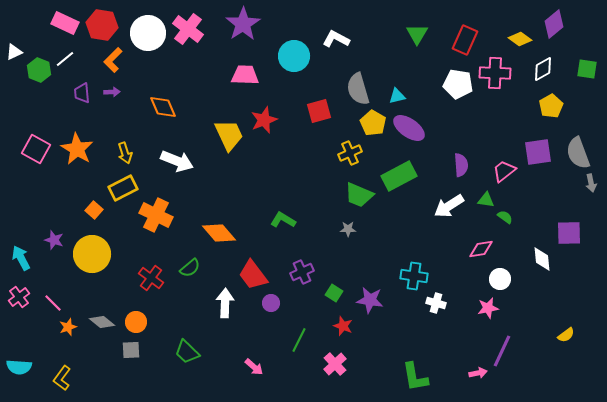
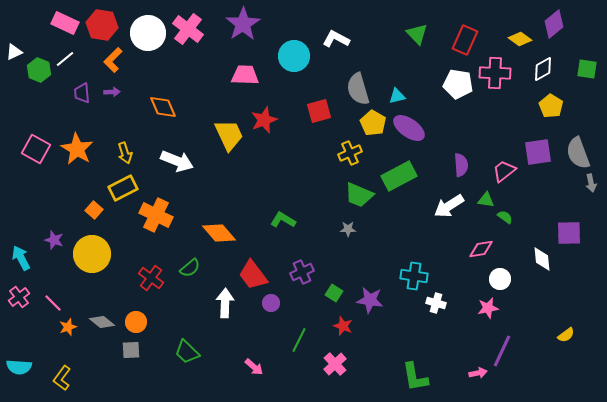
green triangle at (417, 34): rotated 15 degrees counterclockwise
yellow pentagon at (551, 106): rotated 10 degrees counterclockwise
